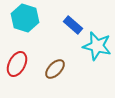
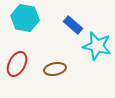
cyan hexagon: rotated 8 degrees counterclockwise
brown ellipse: rotated 35 degrees clockwise
